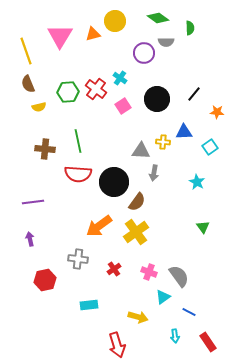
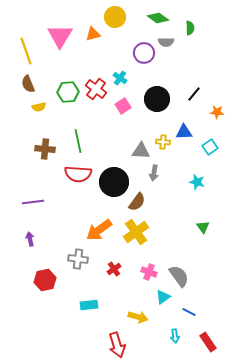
yellow circle at (115, 21): moved 4 px up
cyan star at (197, 182): rotated 14 degrees counterclockwise
orange arrow at (99, 226): moved 4 px down
